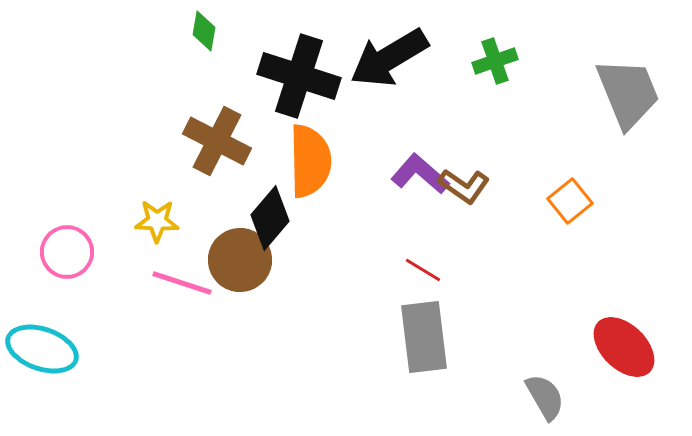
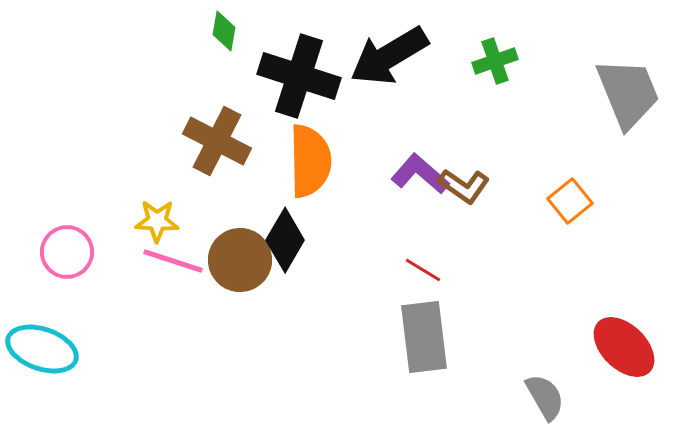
green diamond: moved 20 px right
black arrow: moved 2 px up
black diamond: moved 15 px right, 22 px down; rotated 10 degrees counterclockwise
pink line: moved 9 px left, 22 px up
